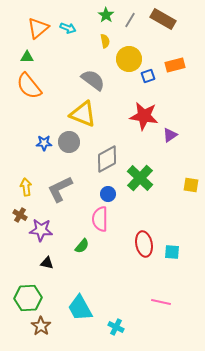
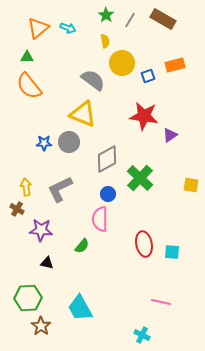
yellow circle: moved 7 px left, 4 px down
brown cross: moved 3 px left, 6 px up
cyan cross: moved 26 px right, 8 px down
